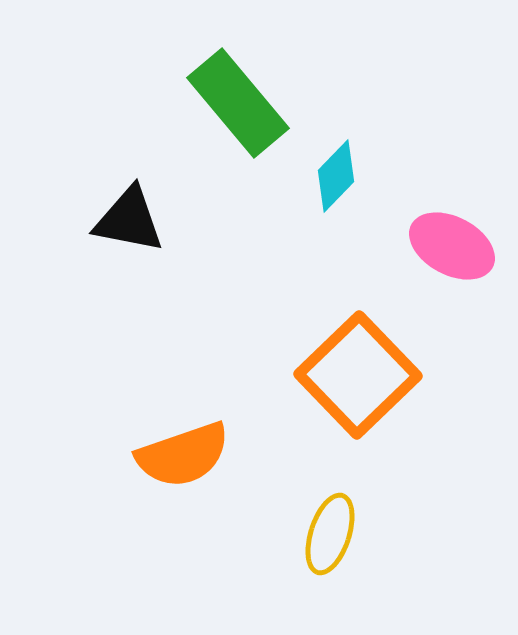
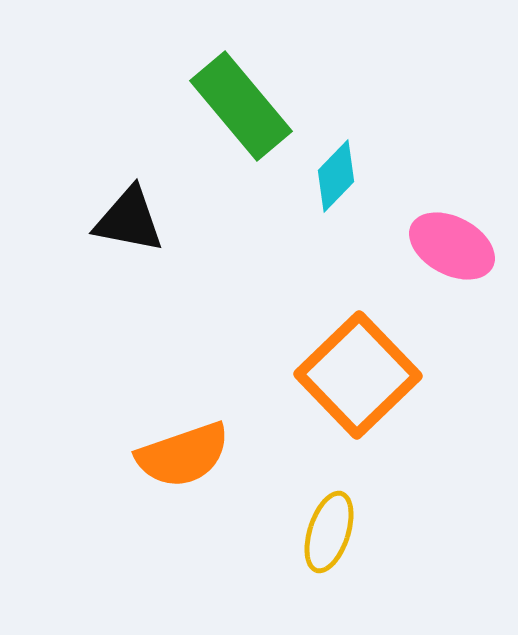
green rectangle: moved 3 px right, 3 px down
yellow ellipse: moved 1 px left, 2 px up
